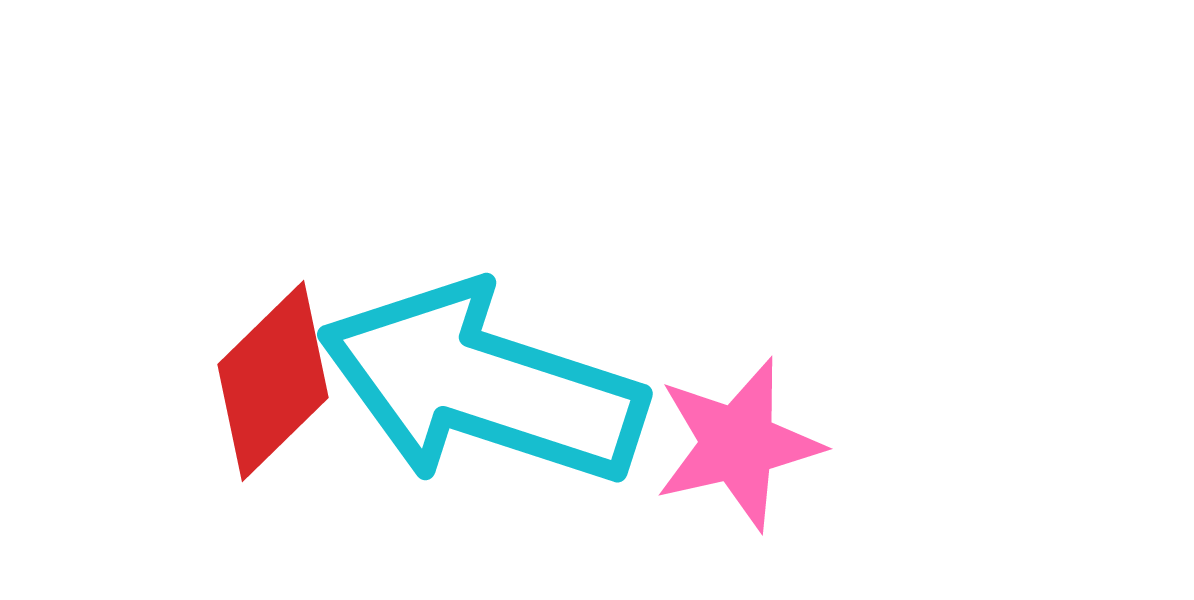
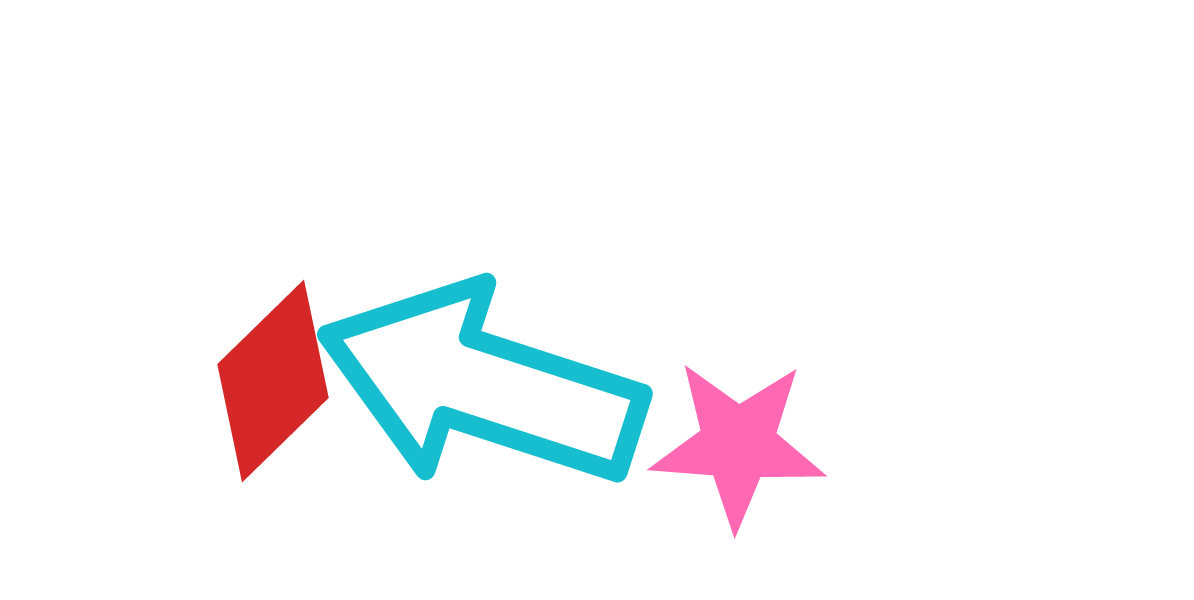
pink star: rotated 17 degrees clockwise
